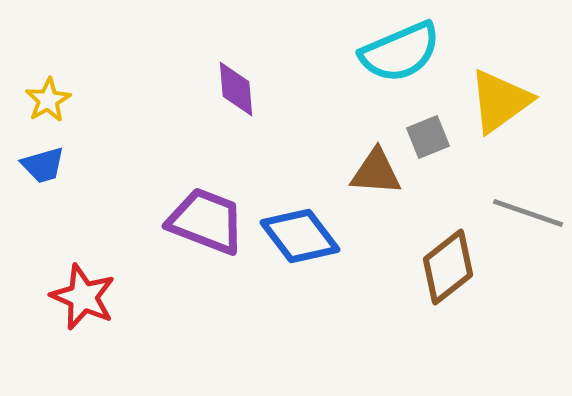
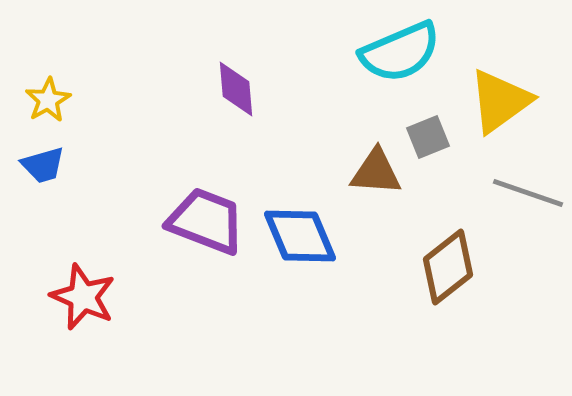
gray line: moved 20 px up
blue diamond: rotated 14 degrees clockwise
